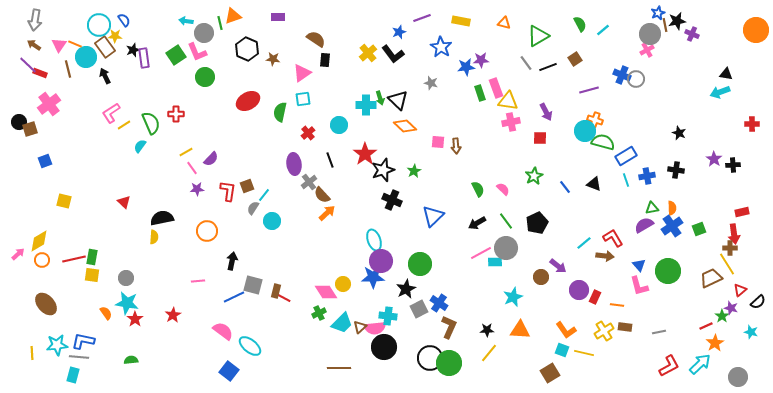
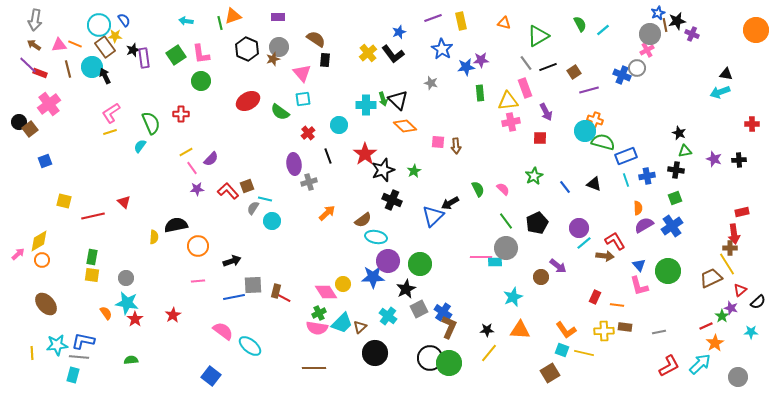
purple line at (422, 18): moved 11 px right
yellow rectangle at (461, 21): rotated 66 degrees clockwise
gray circle at (204, 33): moved 75 px right, 14 px down
pink triangle at (59, 45): rotated 49 degrees clockwise
blue star at (441, 47): moved 1 px right, 2 px down
pink L-shape at (197, 52): moved 4 px right, 2 px down; rotated 15 degrees clockwise
cyan circle at (86, 57): moved 6 px right, 10 px down
brown star at (273, 59): rotated 24 degrees counterclockwise
brown square at (575, 59): moved 1 px left, 13 px down
pink triangle at (302, 73): rotated 36 degrees counterclockwise
green circle at (205, 77): moved 4 px left, 4 px down
gray circle at (636, 79): moved 1 px right, 11 px up
pink rectangle at (496, 88): moved 29 px right
green rectangle at (480, 93): rotated 14 degrees clockwise
green arrow at (380, 98): moved 3 px right, 1 px down
yellow triangle at (508, 101): rotated 15 degrees counterclockwise
green semicircle at (280, 112): rotated 66 degrees counterclockwise
red cross at (176, 114): moved 5 px right
yellow line at (124, 125): moved 14 px left, 7 px down; rotated 16 degrees clockwise
brown square at (30, 129): rotated 21 degrees counterclockwise
blue rectangle at (626, 156): rotated 10 degrees clockwise
purple star at (714, 159): rotated 14 degrees counterclockwise
black line at (330, 160): moved 2 px left, 4 px up
black cross at (733, 165): moved 6 px right, 5 px up
gray cross at (309, 182): rotated 21 degrees clockwise
red L-shape at (228, 191): rotated 50 degrees counterclockwise
cyan line at (264, 195): moved 1 px right, 4 px down; rotated 64 degrees clockwise
brown semicircle at (322, 195): moved 41 px right, 25 px down; rotated 84 degrees counterclockwise
green triangle at (652, 208): moved 33 px right, 57 px up
orange semicircle at (672, 208): moved 34 px left
black semicircle at (162, 218): moved 14 px right, 7 px down
black arrow at (477, 223): moved 27 px left, 20 px up
green square at (699, 229): moved 24 px left, 31 px up
orange circle at (207, 231): moved 9 px left, 15 px down
red L-shape at (613, 238): moved 2 px right, 3 px down
cyan ellipse at (374, 240): moved 2 px right, 3 px up; rotated 60 degrees counterclockwise
pink line at (481, 253): moved 4 px down; rotated 30 degrees clockwise
red line at (74, 259): moved 19 px right, 43 px up
black arrow at (232, 261): rotated 60 degrees clockwise
purple circle at (381, 261): moved 7 px right
gray square at (253, 285): rotated 18 degrees counterclockwise
purple circle at (579, 290): moved 62 px up
blue line at (234, 297): rotated 15 degrees clockwise
blue cross at (439, 303): moved 4 px right, 9 px down
cyan cross at (388, 316): rotated 30 degrees clockwise
pink semicircle at (375, 328): moved 58 px left; rotated 15 degrees clockwise
yellow cross at (604, 331): rotated 30 degrees clockwise
cyan star at (751, 332): rotated 16 degrees counterclockwise
black circle at (384, 347): moved 9 px left, 6 px down
brown line at (339, 368): moved 25 px left
blue square at (229, 371): moved 18 px left, 5 px down
